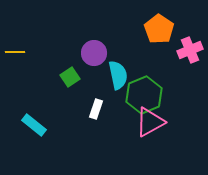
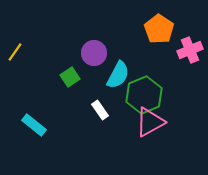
yellow line: rotated 54 degrees counterclockwise
cyan semicircle: rotated 40 degrees clockwise
white rectangle: moved 4 px right, 1 px down; rotated 54 degrees counterclockwise
